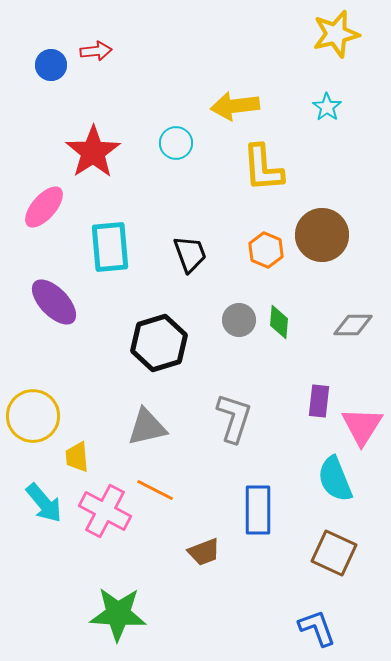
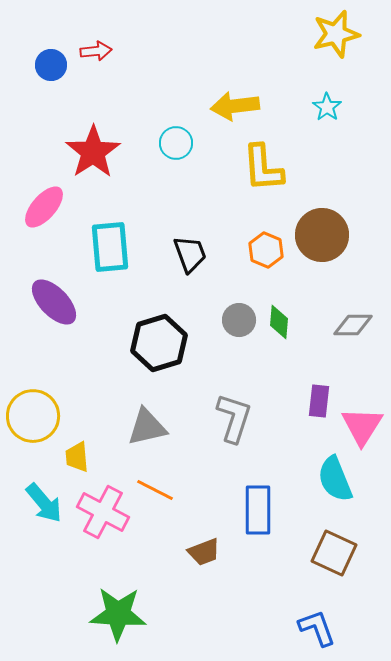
pink cross: moved 2 px left, 1 px down
